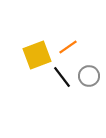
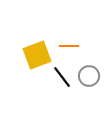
orange line: moved 1 px right, 1 px up; rotated 36 degrees clockwise
